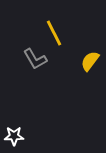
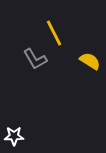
yellow semicircle: rotated 85 degrees clockwise
